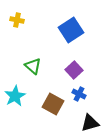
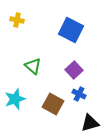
blue square: rotated 30 degrees counterclockwise
cyan star: moved 3 px down; rotated 10 degrees clockwise
